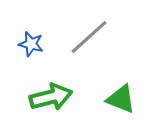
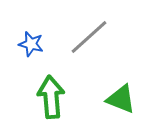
green arrow: rotated 81 degrees counterclockwise
